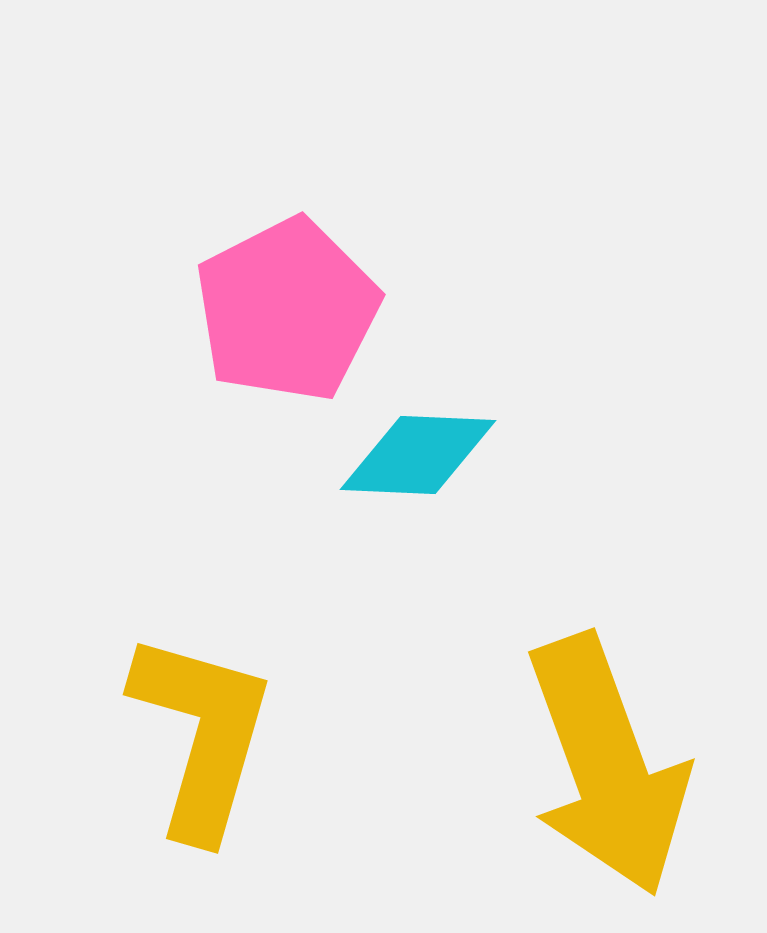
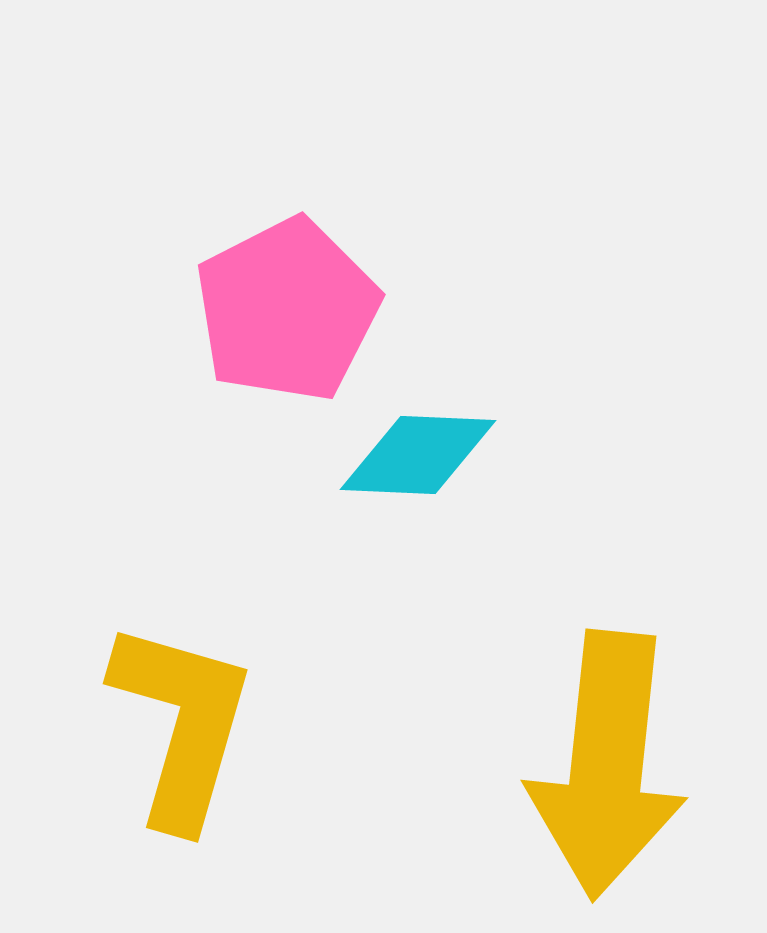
yellow L-shape: moved 20 px left, 11 px up
yellow arrow: rotated 26 degrees clockwise
